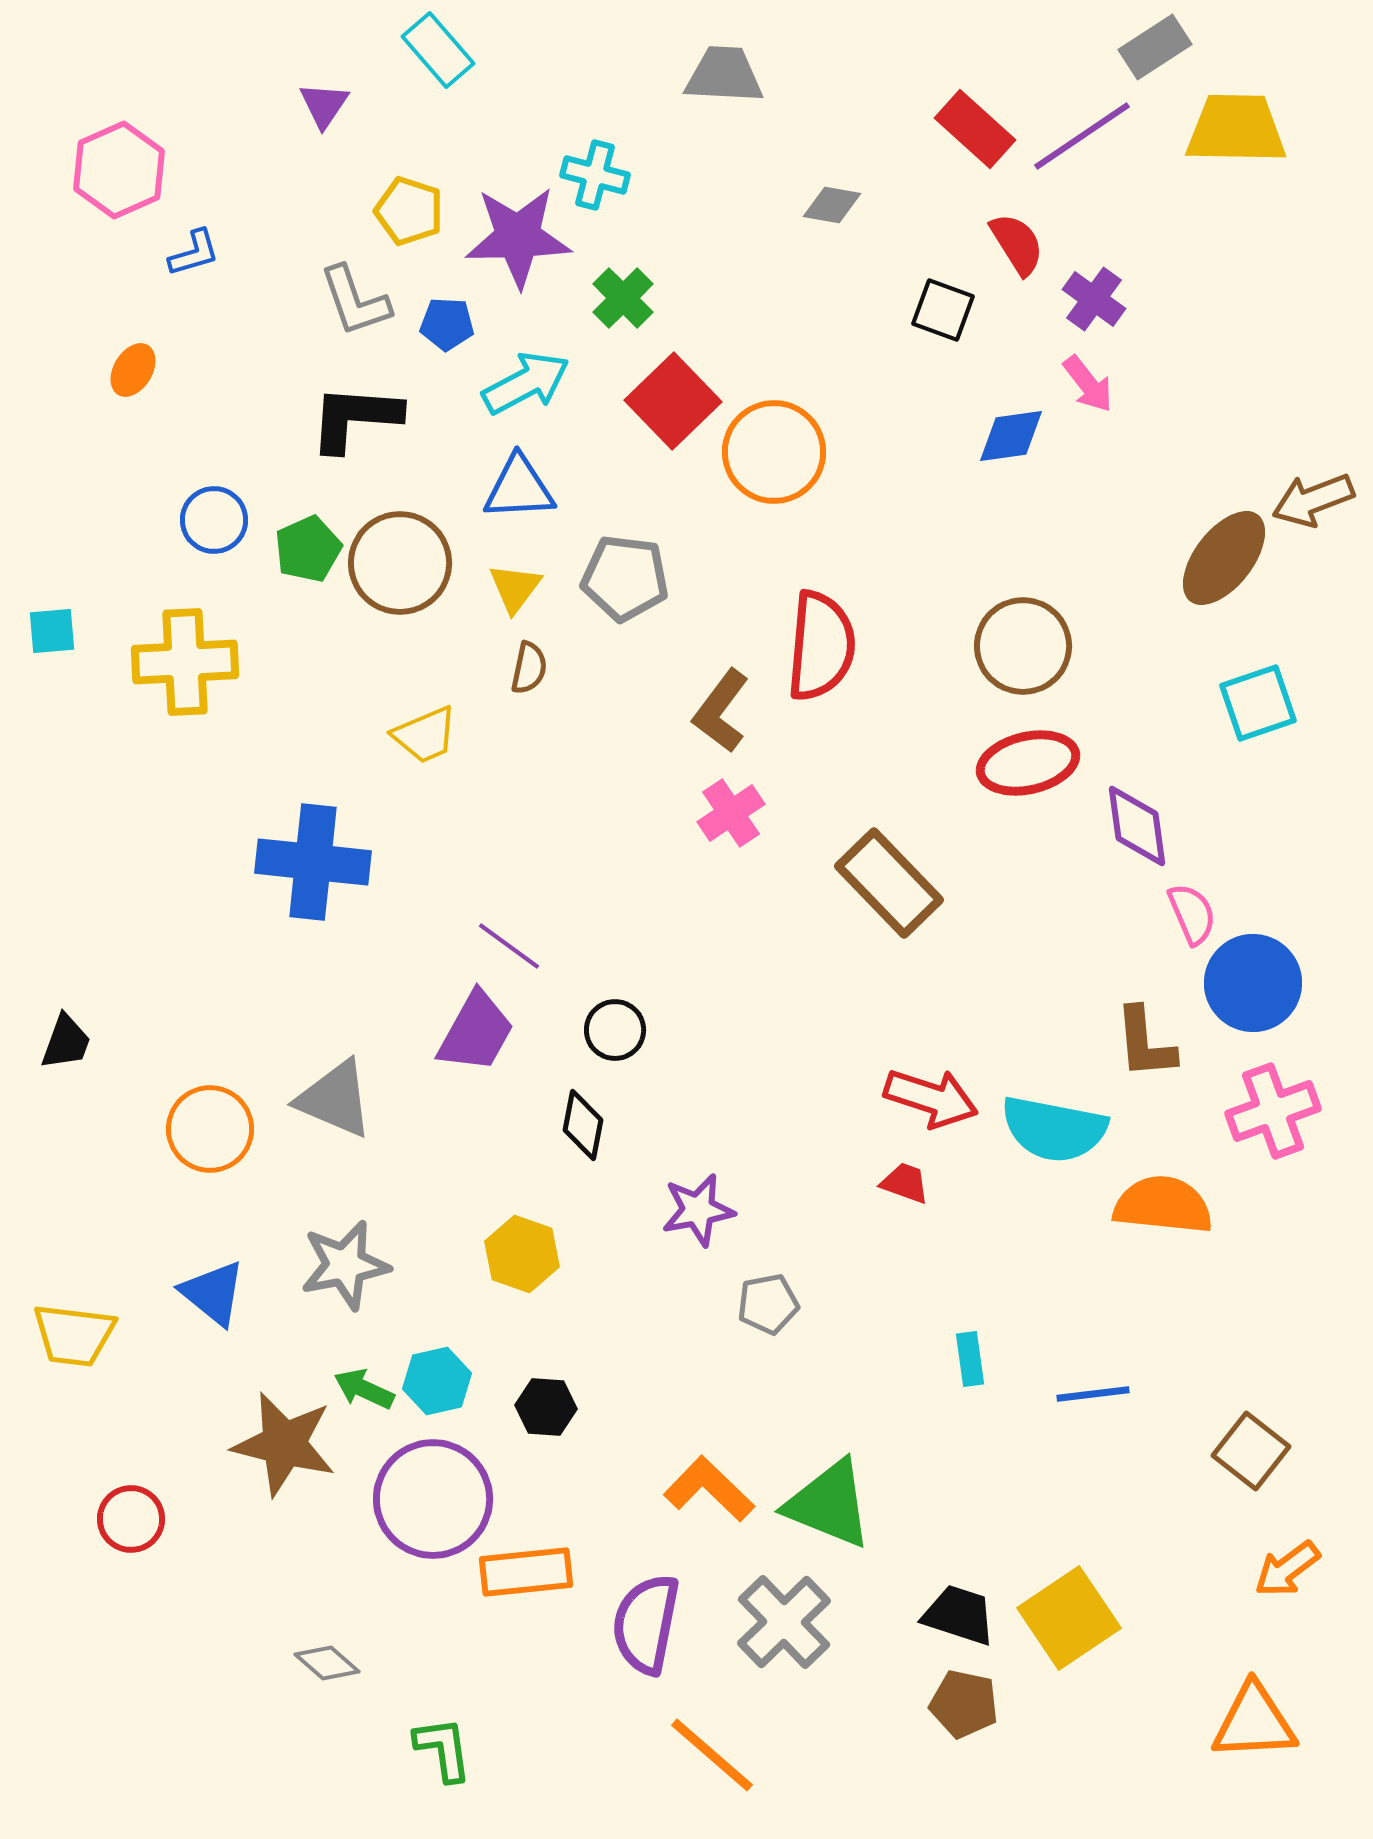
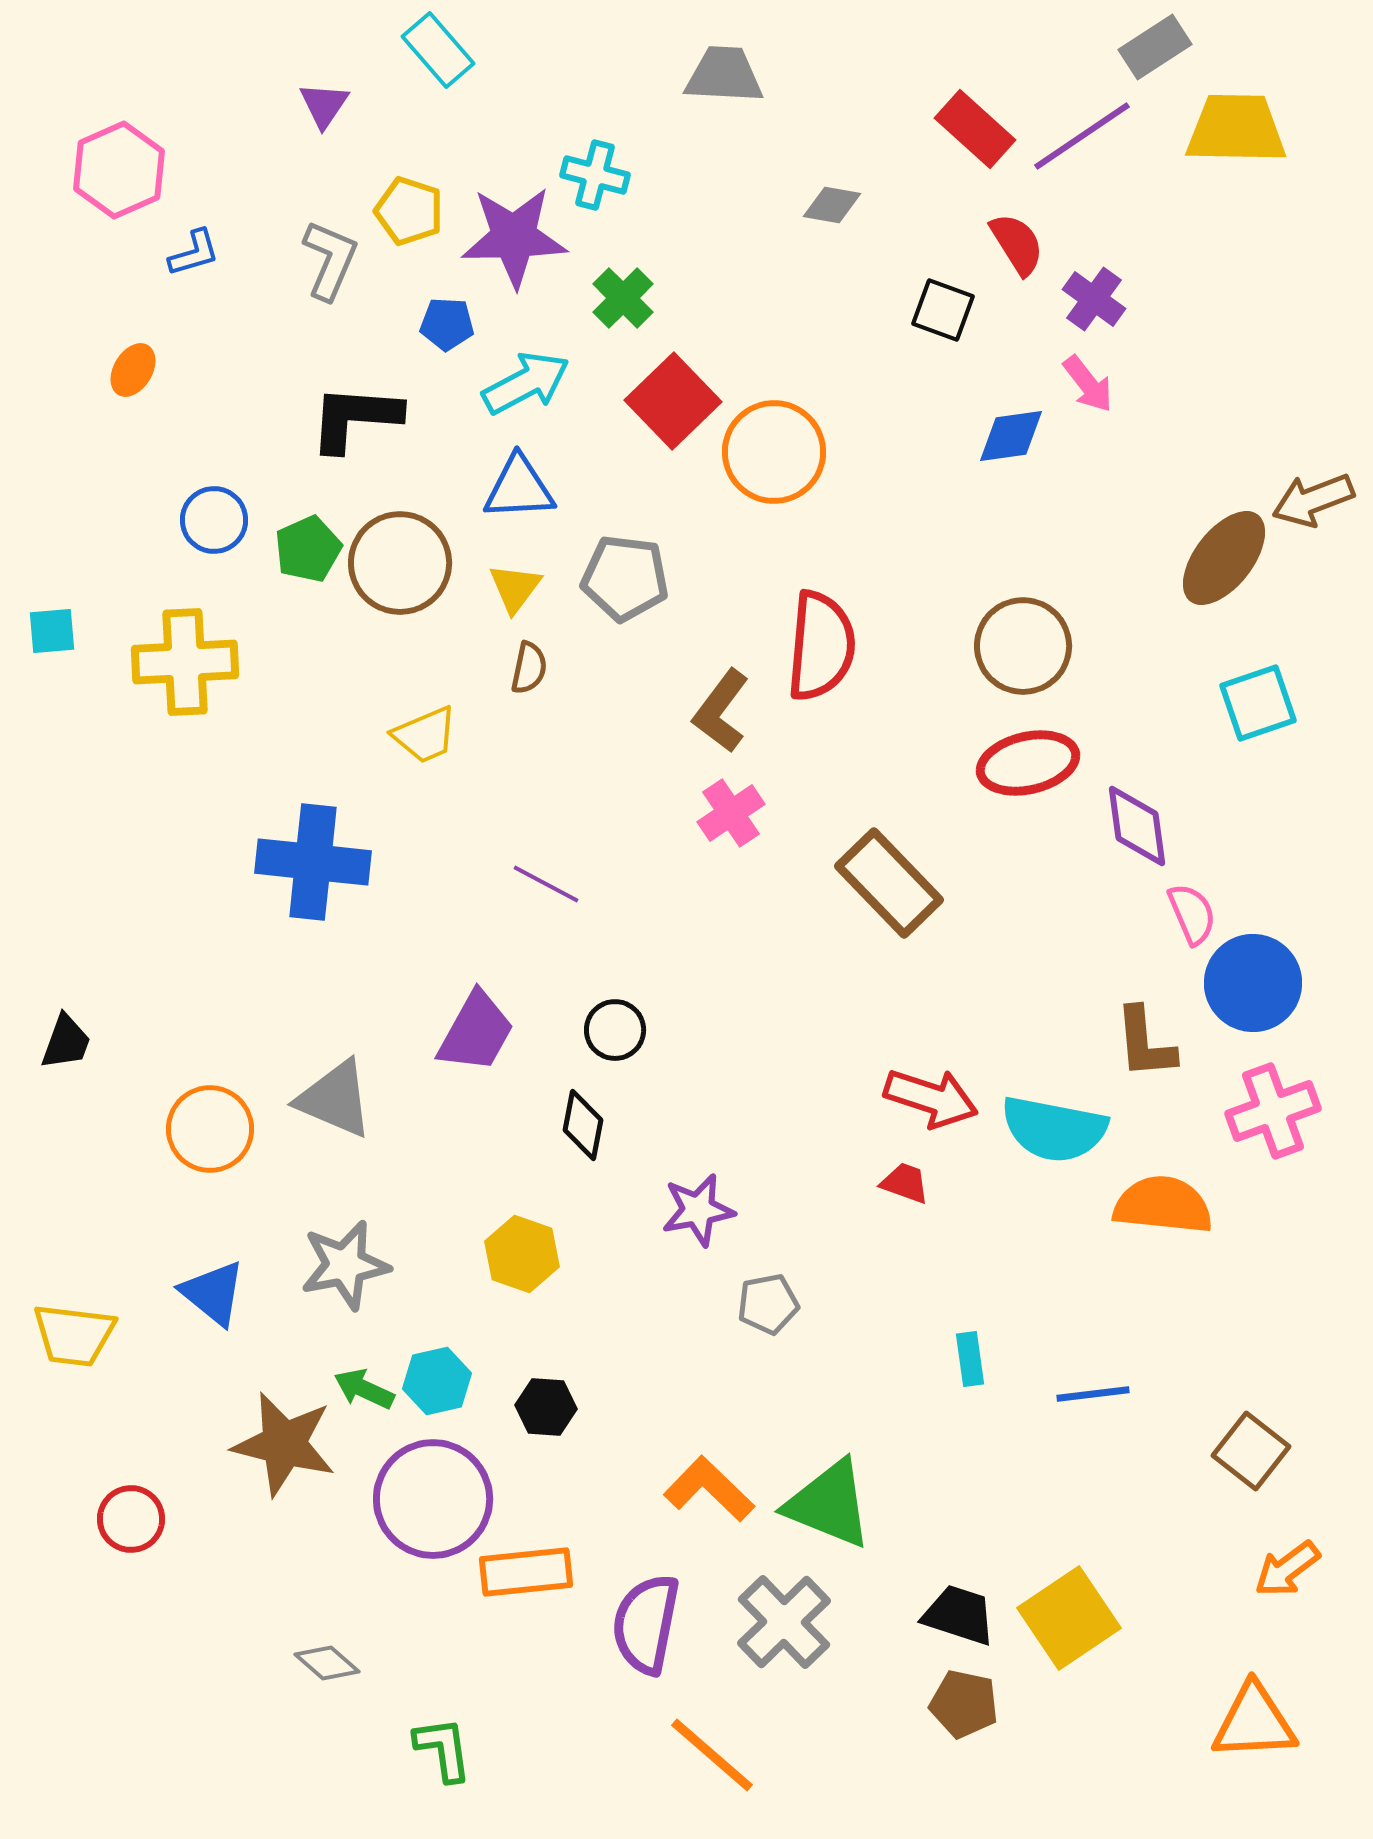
purple star at (518, 237): moved 4 px left
gray L-shape at (355, 301): moved 25 px left, 41 px up; rotated 138 degrees counterclockwise
purple line at (509, 946): moved 37 px right, 62 px up; rotated 8 degrees counterclockwise
